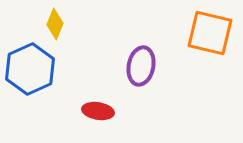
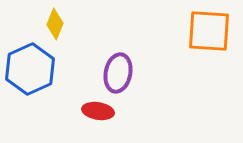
orange square: moved 1 px left, 2 px up; rotated 9 degrees counterclockwise
purple ellipse: moved 23 px left, 7 px down
